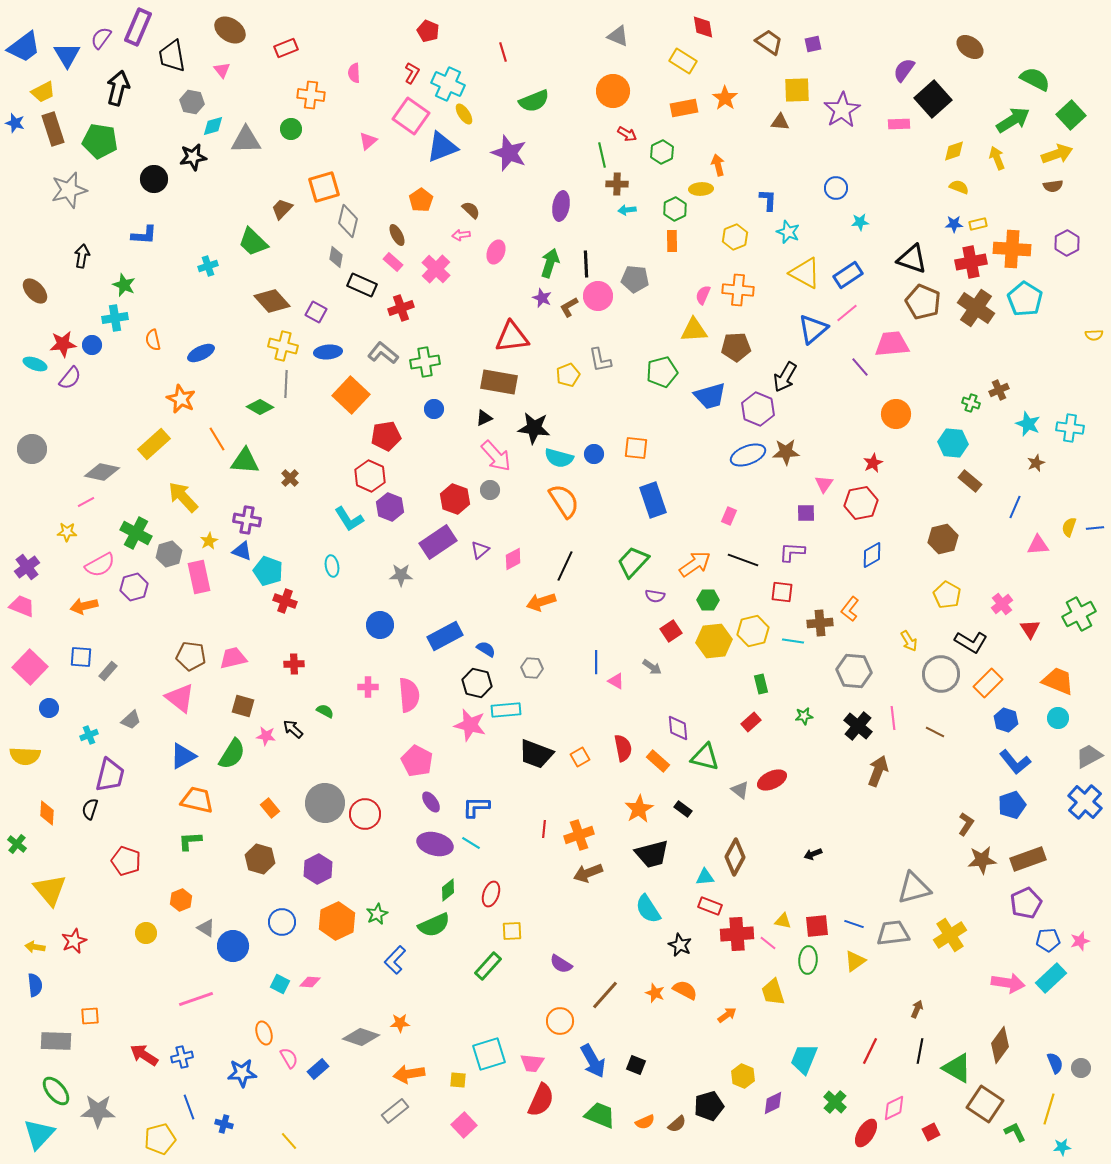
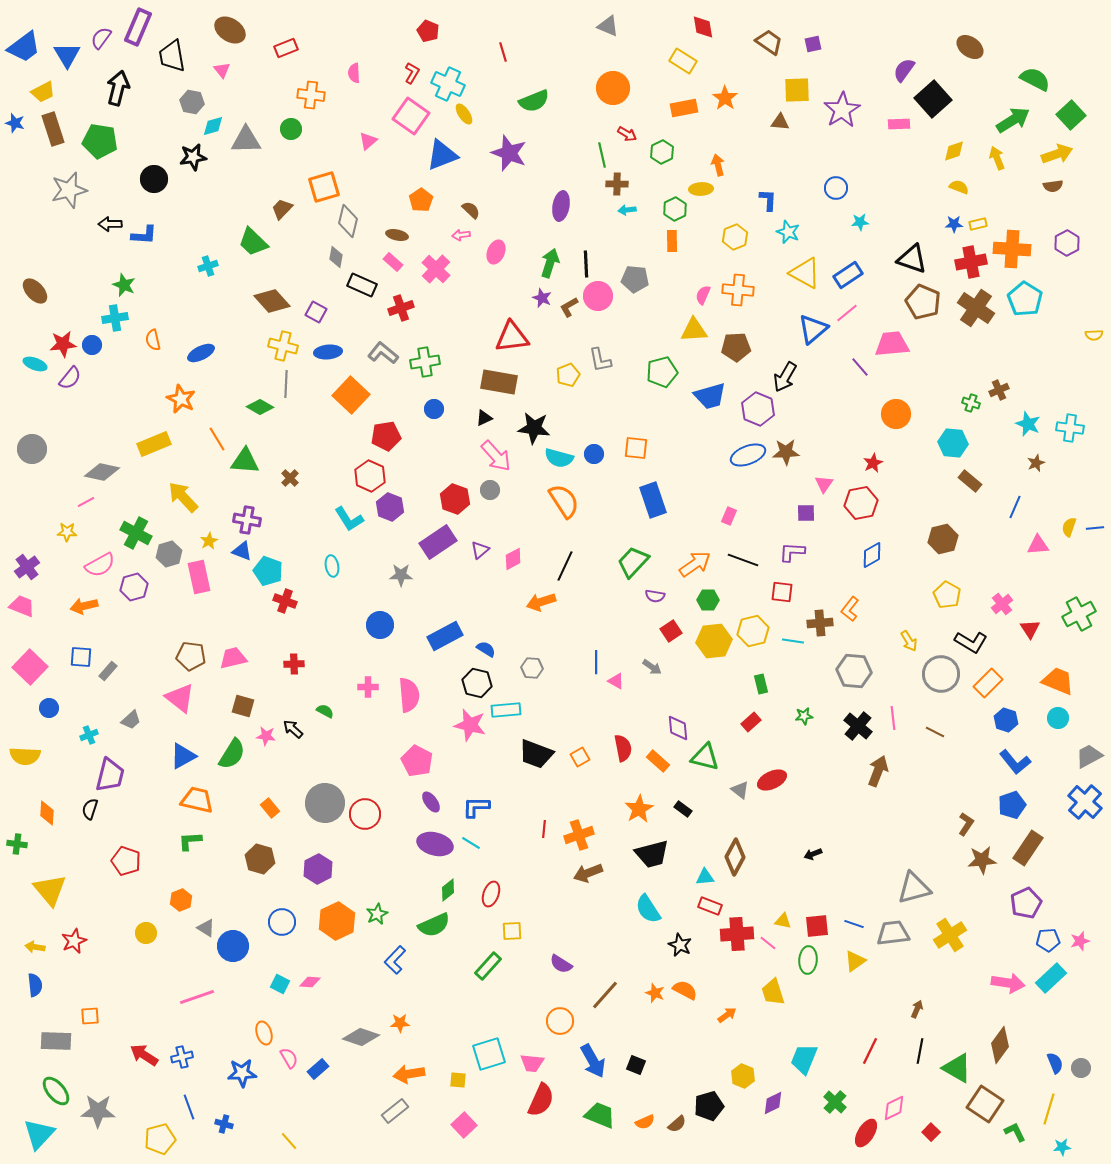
gray triangle at (618, 36): moved 10 px left, 10 px up
orange circle at (613, 91): moved 3 px up
blue triangle at (442, 147): moved 8 px down
brown ellipse at (397, 235): rotated 50 degrees counterclockwise
black arrow at (82, 256): moved 28 px right, 32 px up; rotated 100 degrees counterclockwise
yellow rectangle at (154, 444): rotated 20 degrees clockwise
green cross at (17, 844): rotated 30 degrees counterclockwise
brown rectangle at (1028, 859): moved 11 px up; rotated 36 degrees counterclockwise
pink line at (196, 999): moved 1 px right, 2 px up
red square at (931, 1132): rotated 18 degrees counterclockwise
